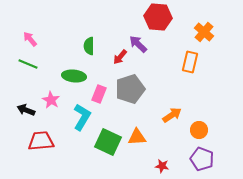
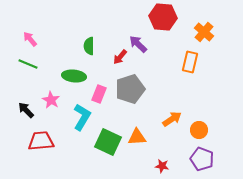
red hexagon: moved 5 px right
black arrow: rotated 24 degrees clockwise
orange arrow: moved 4 px down
